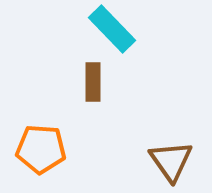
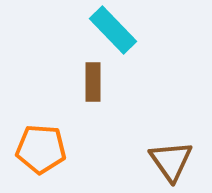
cyan rectangle: moved 1 px right, 1 px down
